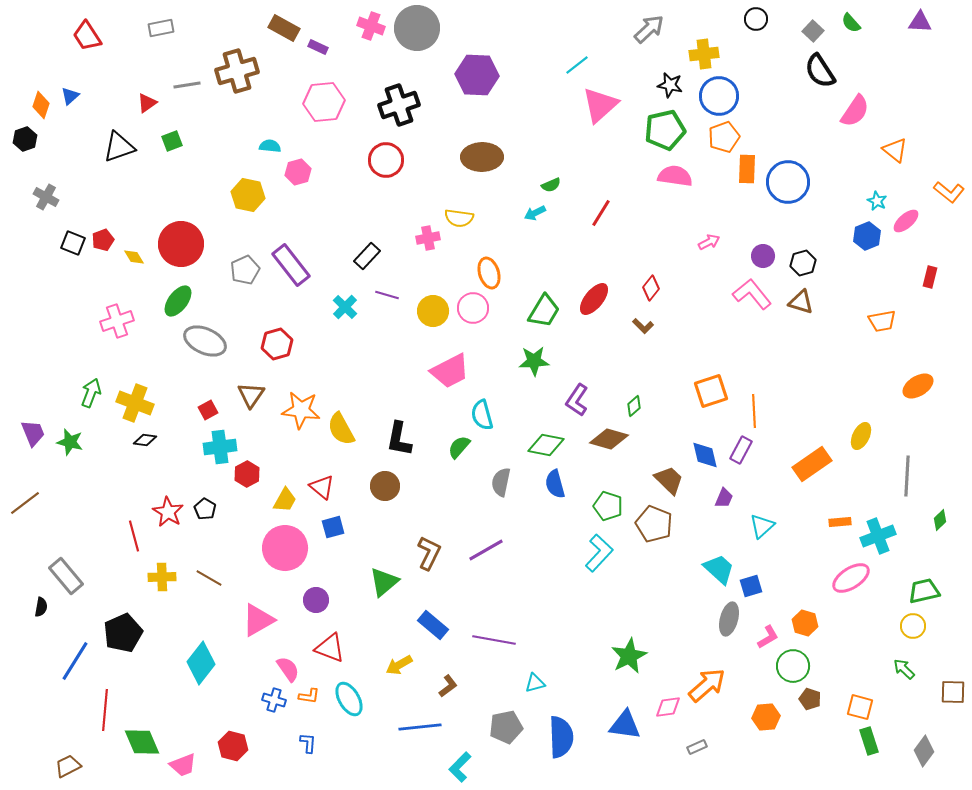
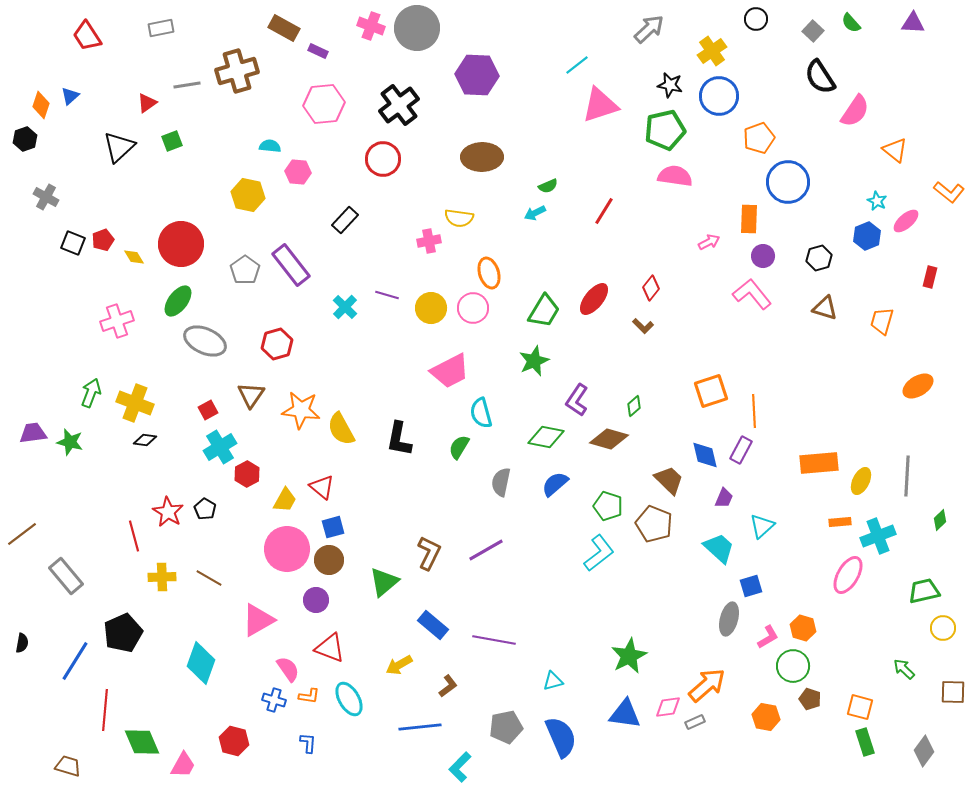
purple triangle at (920, 22): moved 7 px left, 1 px down
purple rectangle at (318, 47): moved 4 px down
yellow cross at (704, 54): moved 8 px right, 3 px up; rotated 28 degrees counterclockwise
black semicircle at (820, 71): moved 6 px down
pink hexagon at (324, 102): moved 2 px down
black cross at (399, 105): rotated 18 degrees counterclockwise
pink triangle at (600, 105): rotated 24 degrees clockwise
orange pentagon at (724, 137): moved 35 px right, 1 px down
black triangle at (119, 147): rotated 24 degrees counterclockwise
red circle at (386, 160): moved 3 px left, 1 px up
orange rectangle at (747, 169): moved 2 px right, 50 px down
pink hexagon at (298, 172): rotated 20 degrees clockwise
green semicircle at (551, 185): moved 3 px left, 1 px down
red line at (601, 213): moved 3 px right, 2 px up
pink cross at (428, 238): moved 1 px right, 3 px down
black rectangle at (367, 256): moved 22 px left, 36 px up
black hexagon at (803, 263): moved 16 px right, 5 px up
gray pentagon at (245, 270): rotated 12 degrees counterclockwise
brown triangle at (801, 302): moved 24 px right, 6 px down
yellow circle at (433, 311): moved 2 px left, 3 px up
orange trapezoid at (882, 321): rotated 116 degrees clockwise
green star at (534, 361): rotated 20 degrees counterclockwise
cyan semicircle at (482, 415): moved 1 px left, 2 px up
purple trapezoid at (33, 433): rotated 76 degrees counterclockwise
yellow ellipse at (861, 436): moved 45 px down
green diamond at (546, 445): moved 8 px up
cyan cross at (220, 447): rotated 24 degrees counterclockwise
green semicircle at (459, 447): rotated 10 degrees counterclockwise
orange rectangle at (812, 464): moved 7 px right, 1 px up; rotated 30 degrees clockwise
blue semicircle at (555, 484): rotated 64 degrees clockwise
brown circle at (385, 486): moved 56 px left, 74 px down
brown line at (25, 503): moved 3 px left, 31 px down
pink circle at (285, 548): moved 2 px right, 1 px down
cyan L-shape at (599, 553): rotated 9 degrees clockwise
cyan trapezoid at (719, 569): moved 21 px up
pink ellipse at (851, 578): moved 3 px left, 3 px up; rotated 27 degrees counterclockwise
black semicircle at (41, 607): moved 19 px left, 36 px down
orange hexagon at (805, 623): moved 2 px left, 5 px down
yellow circle at (913, 626): moved 30 px right, 2 px down
cyan diamond at (201, 663): rotated 18 degrees counterclockwise
cyan triangle at (535, 683): moved 18 px right, 2 px up
orange hexagon at (766, 717): rotated 16 degrees clockwise
blue triangle at (625, 725): moved 11 px up
blue semicircle at (561, 737): rotated 21 degrees counterclockwise
green rectangle at (869, 741): moved 4 px left, 1 px down
red hexagon at (233, 746): moved 1 px right, 5 px up
gray rectangle at (697, 747): moved 2 px left, 25 px up
pink trapezoid at (183, 765): rotated 40 degrees counterclockwise
brown trapezoid at (68, 766): rotated 44 degrees clockwise
